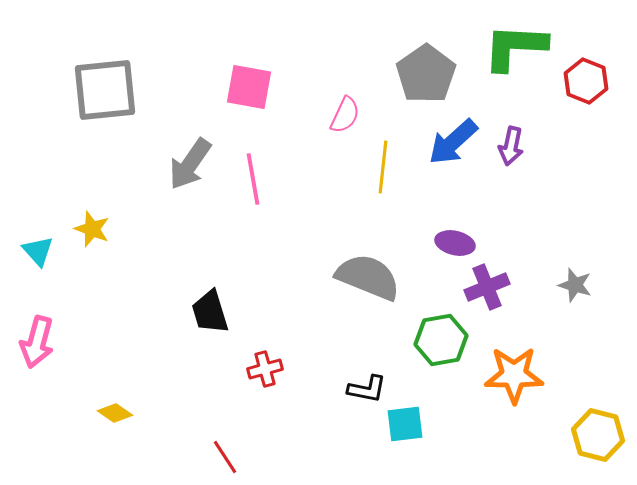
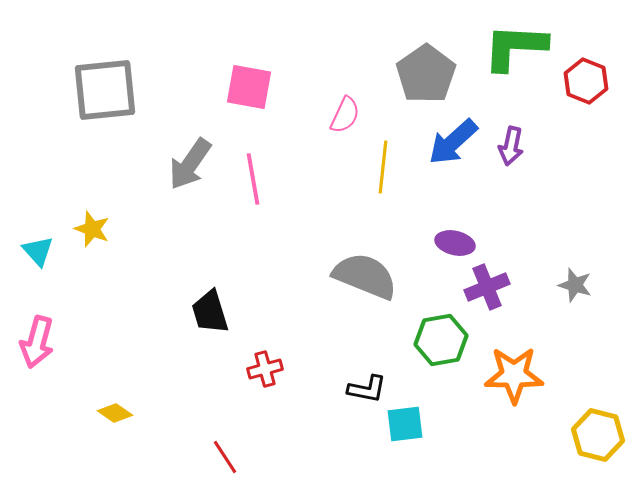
gray semicircle: moved 3 px left, 1 px up
